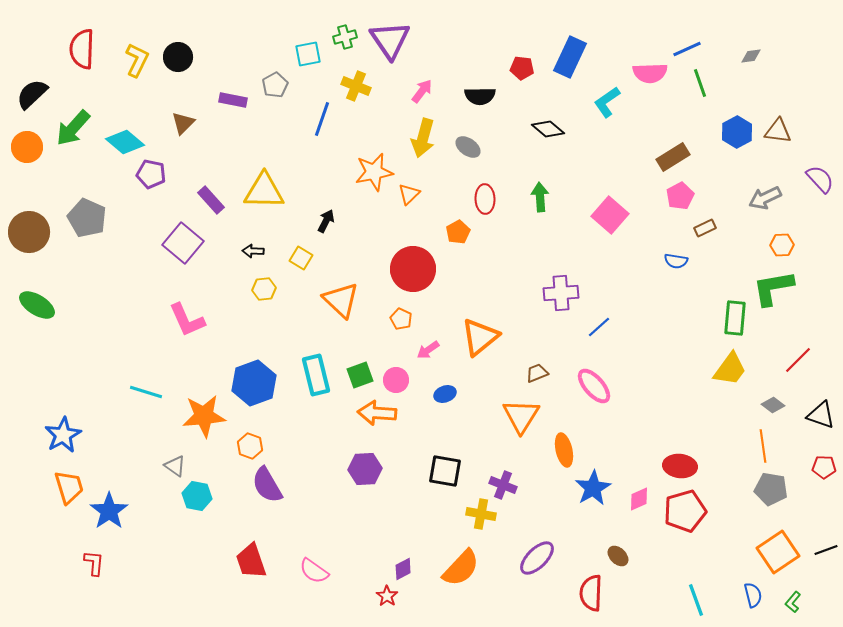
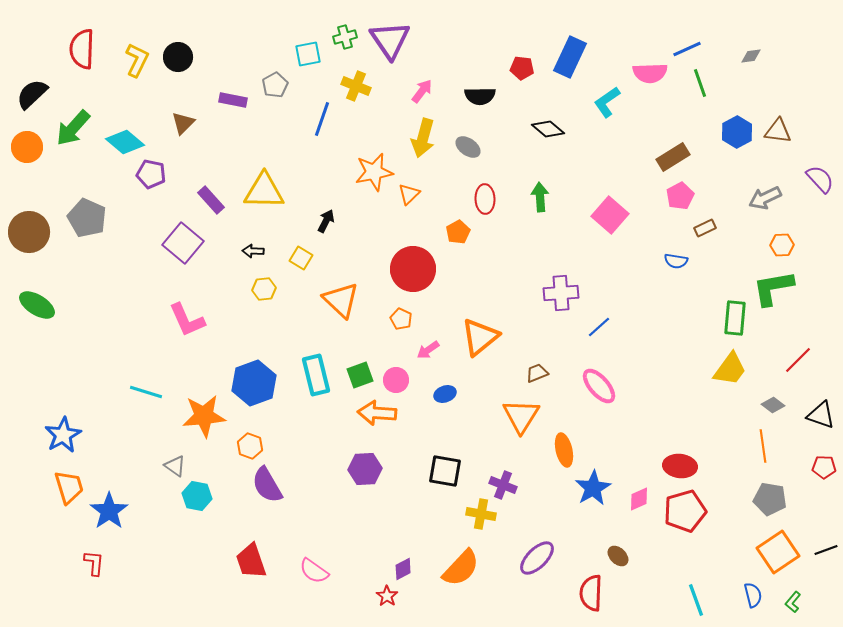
pink ellipse at (594, 386): moved 5 px right
gray pentagon at (771, 489): moved 1 px left, 10 px down
